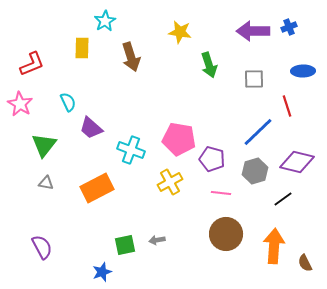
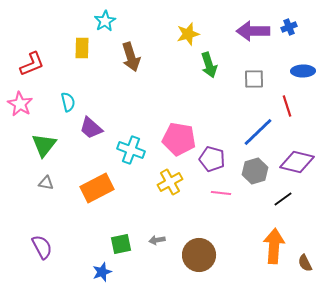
yellow star: moved 8 px right, 2 px down; rotated 25 degrees counterclockwise
cyan semicircle: rotated 12 degrees clockwise
brown circle: moved 27 px left, 21 px down
green square: moved 4 px left, 1 px up
